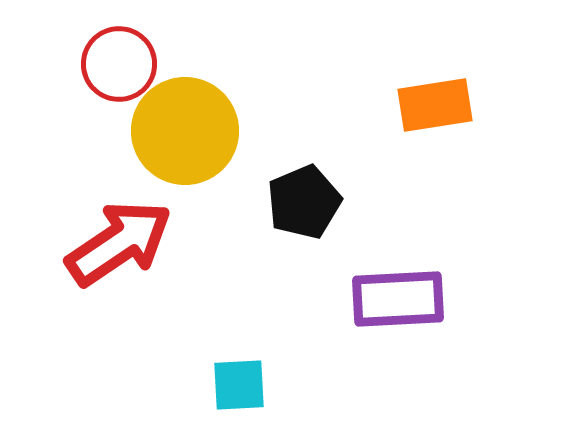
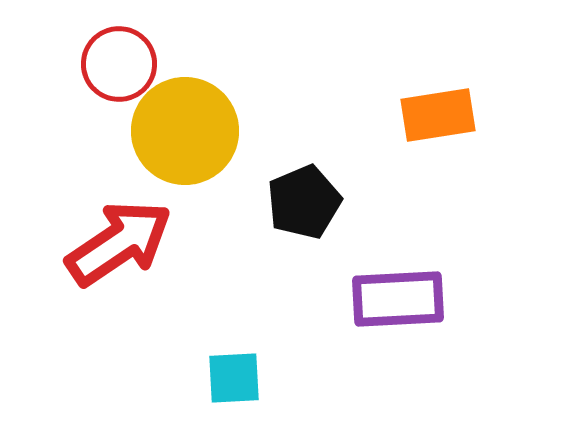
orange rectangle: moved 3 px right, 10 px down
cyan square: moved 5 px left, 7 px up
